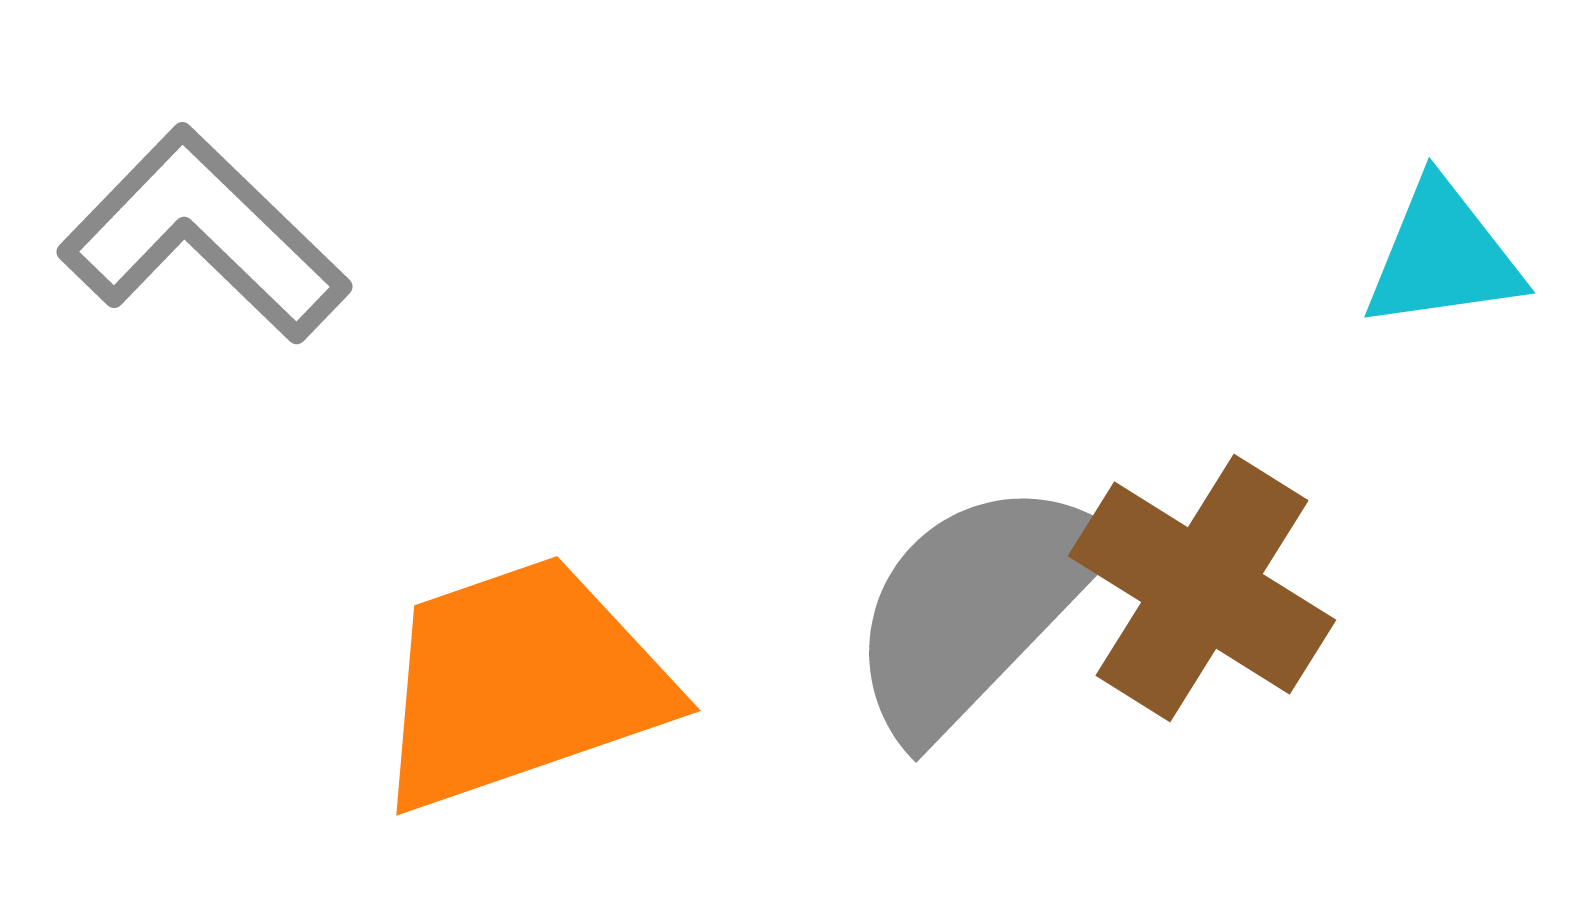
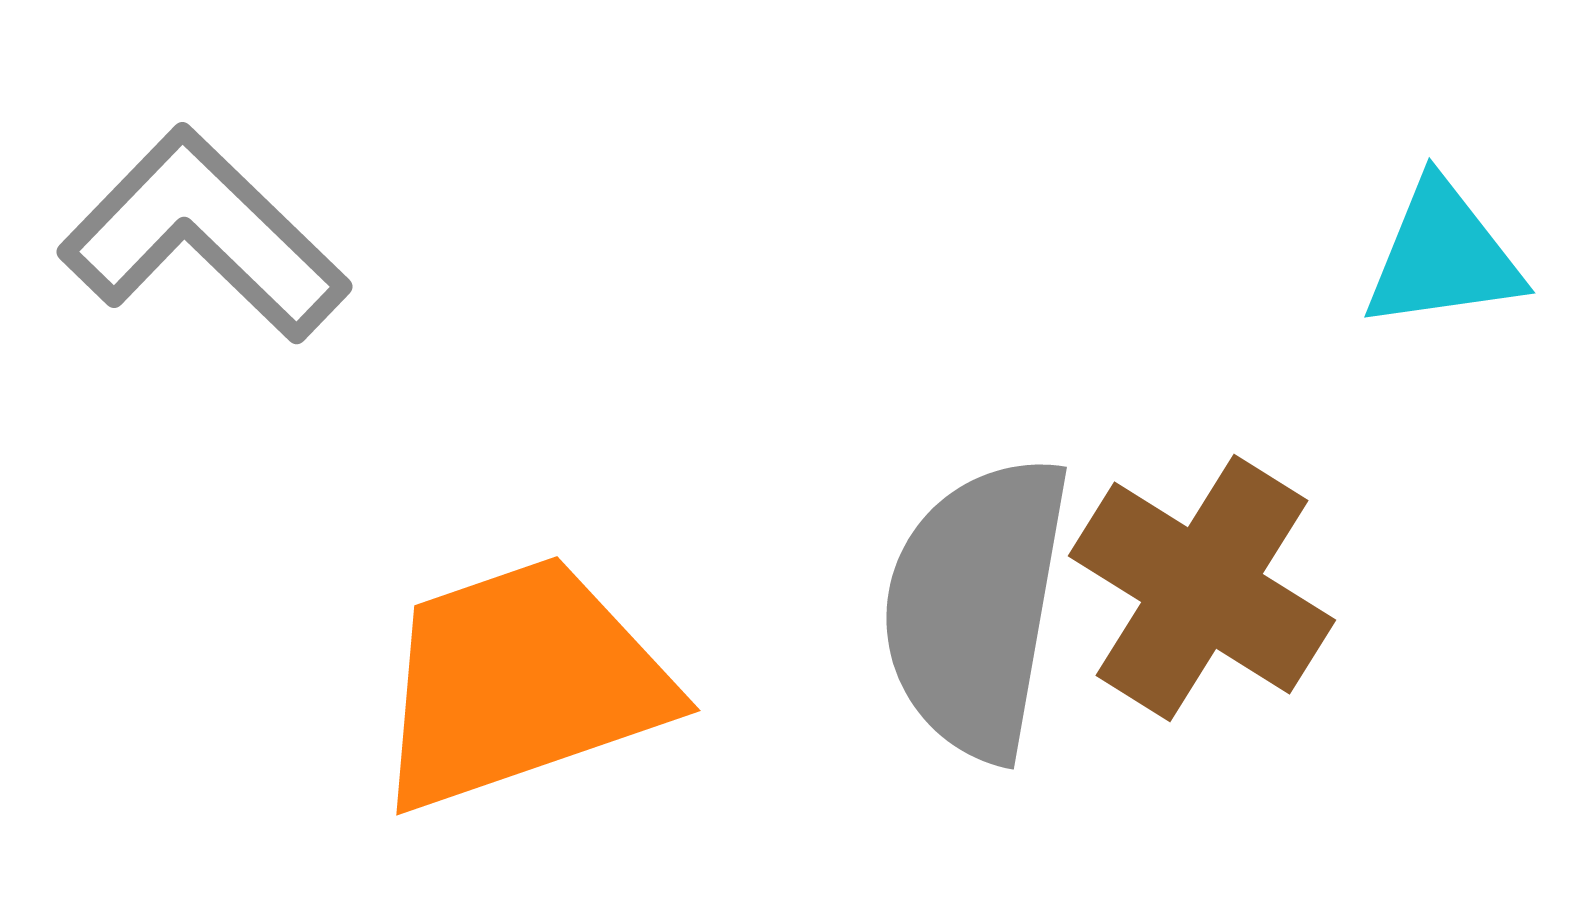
gray semicircle: rotated 34 degrees counterclockwise
